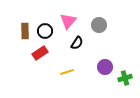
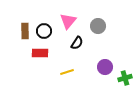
gray circle: moved 1 px left, 1 px down
black circle: moved 1 px left
red rectangle: rotated 35 degrees clockwise
